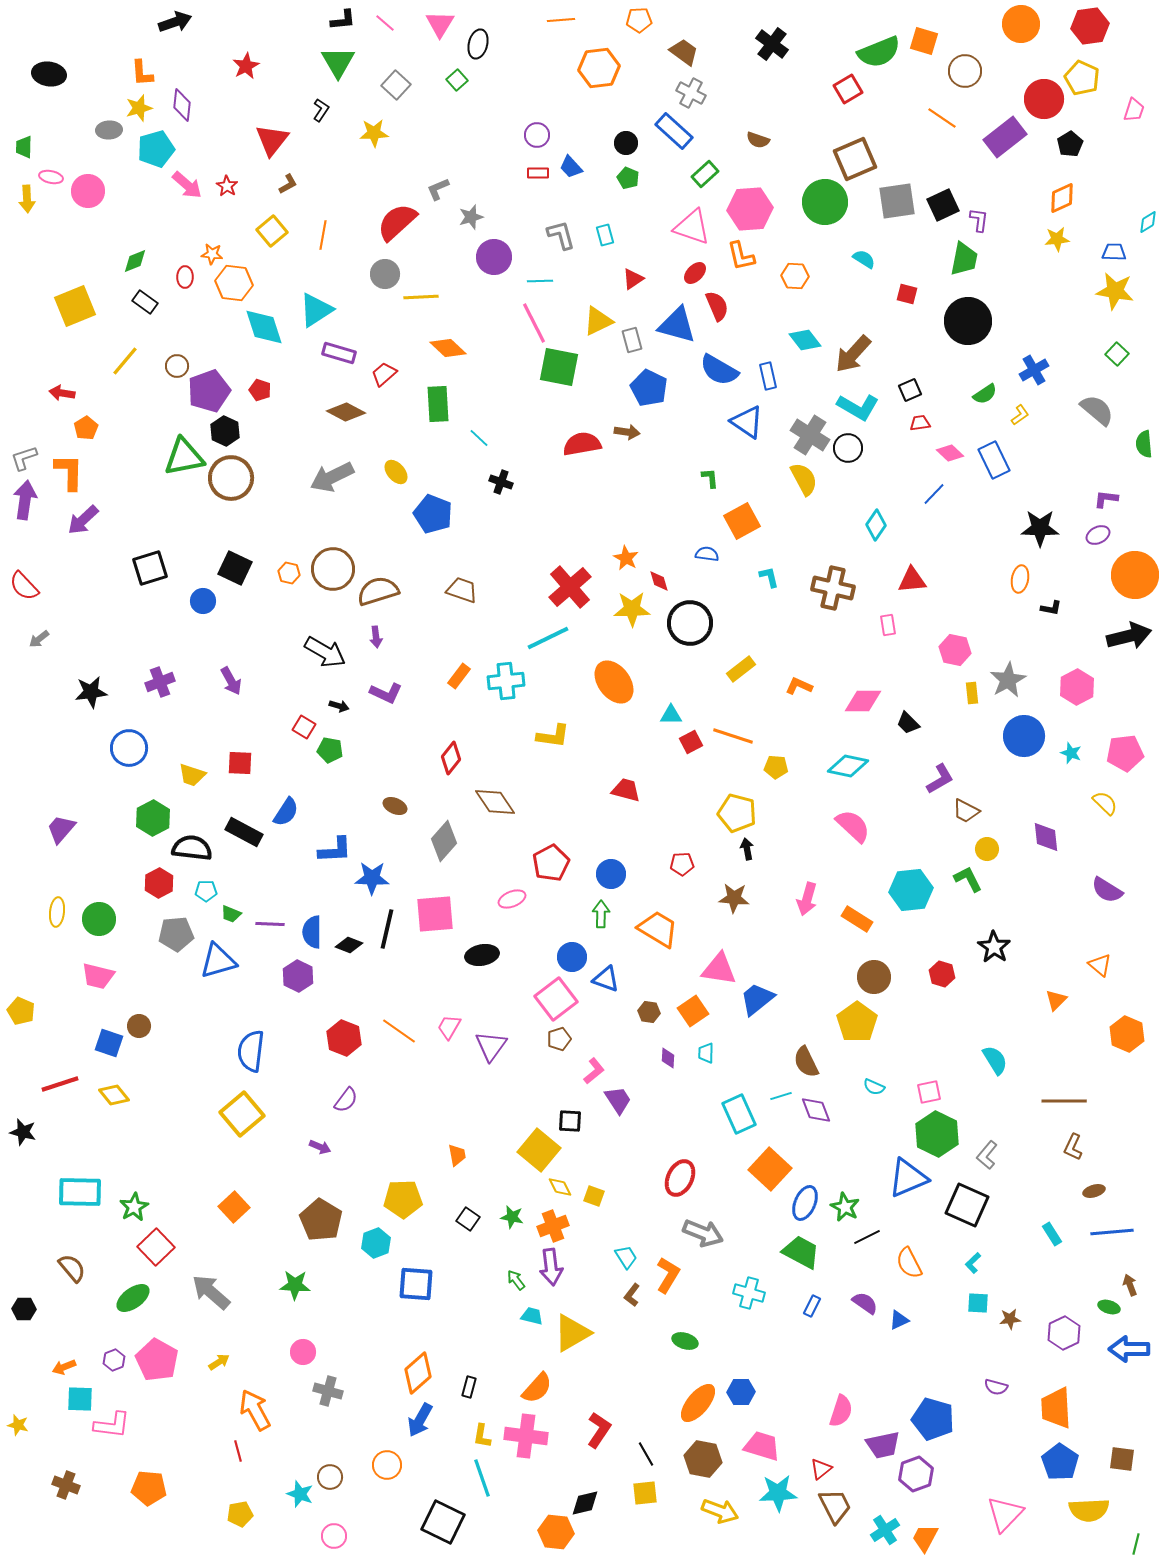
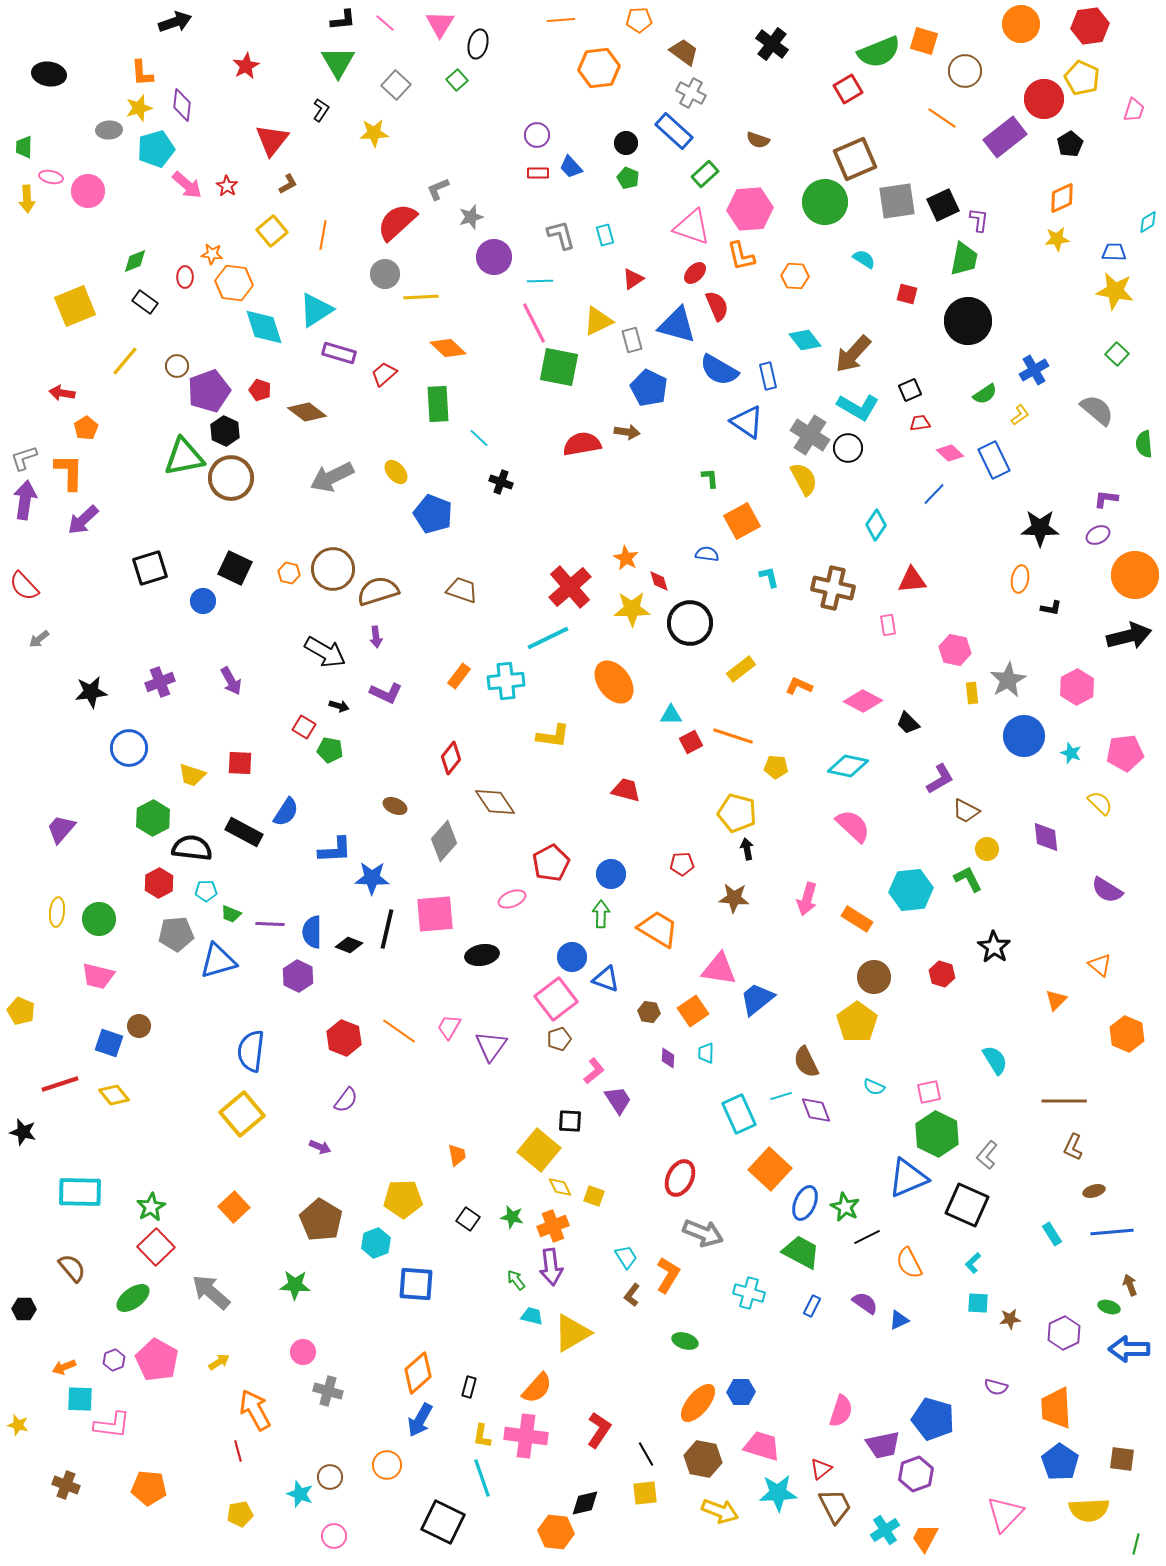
brown diamond at (346, 412): moved 39 px left; rotated 9 degrees clockwise
pink diamond at (863, 701): rotated 27 degrees clockwise
yellow semicircle at (1105, 803): moved 5 px left
green star at (134, 1207): moved 17 px right
